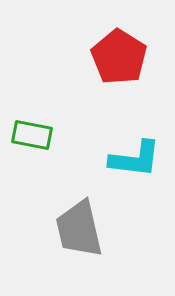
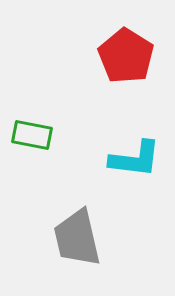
red pentagon: moved 7 px right, 1 px up
gray trapezoid: moved 2 px left, 9 px down
